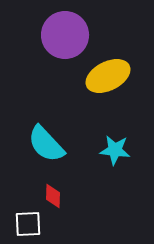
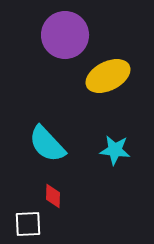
cyan semicircle: moved 1 px right
